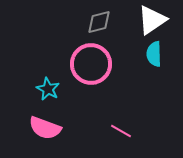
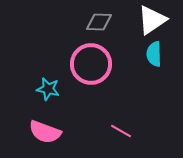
gray diamond: rotated 16 degrees clockwise
cyan star: rotated 15 degrees counterclockwise
pink semicircle: moved 4 px down
